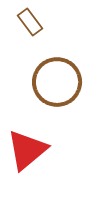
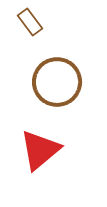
red triangle: moved 13 px right
